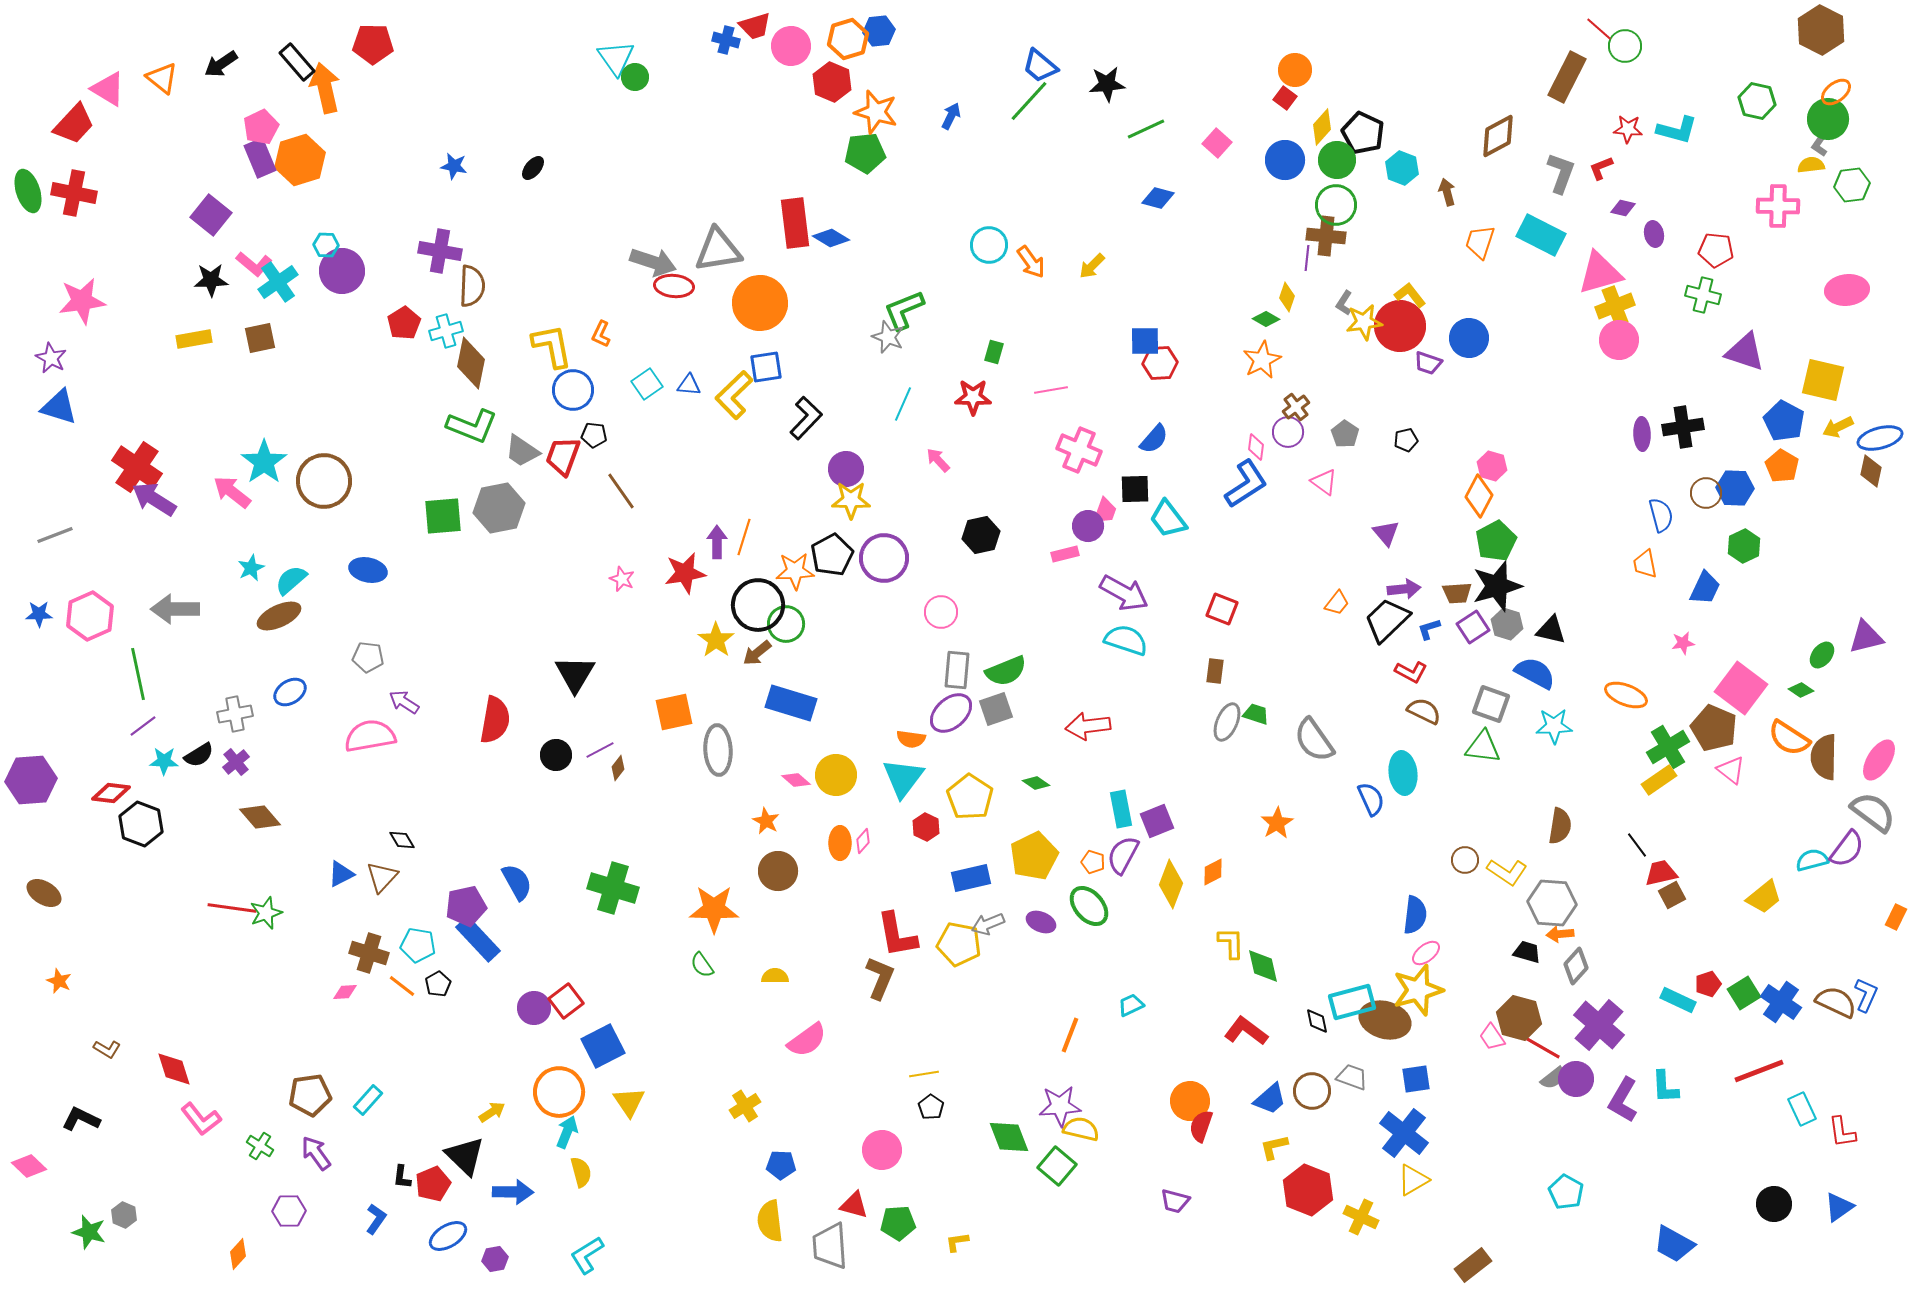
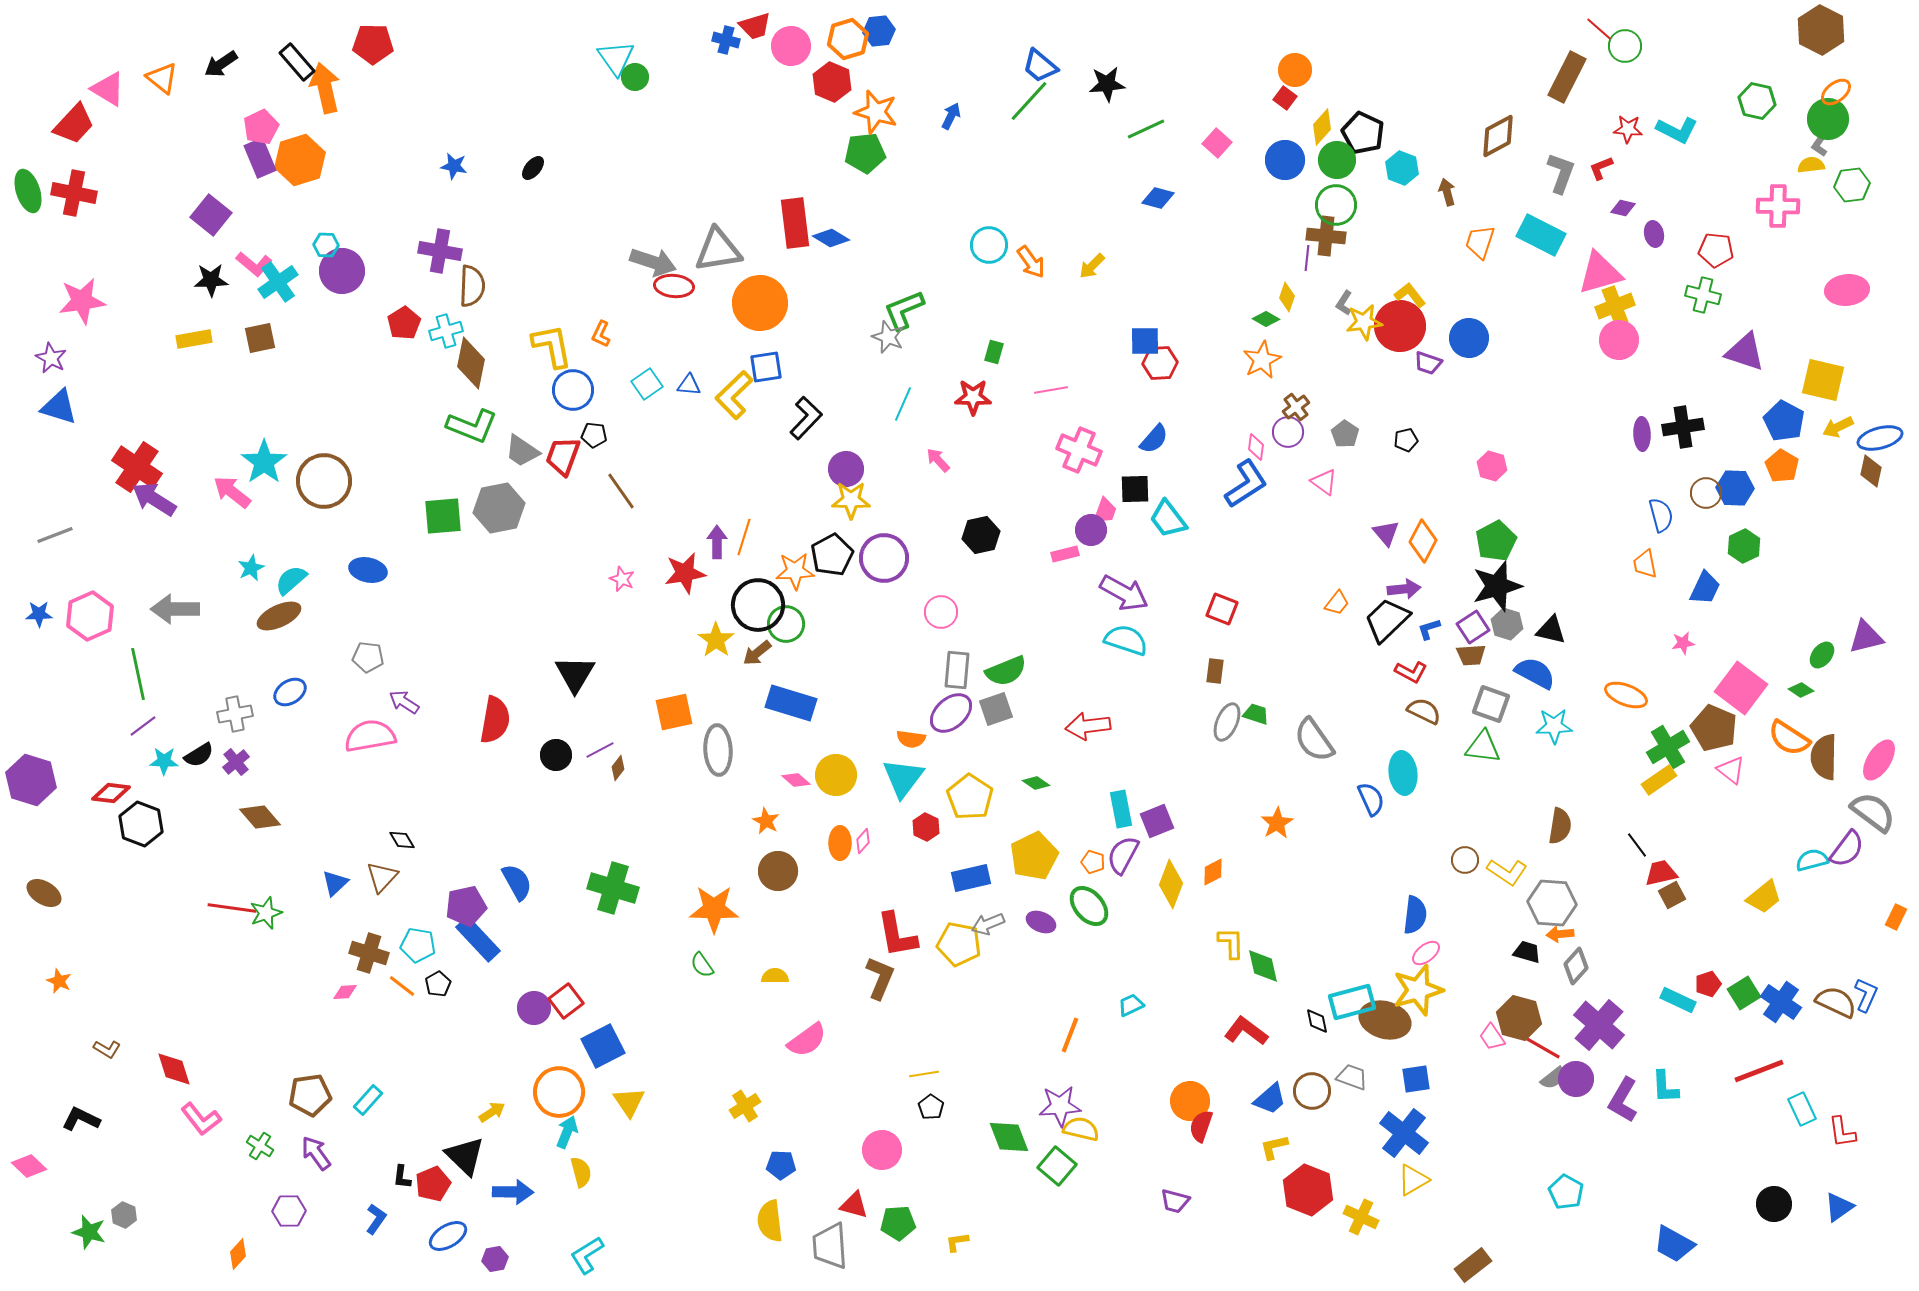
cyan L-shape at (1677, 130): rotated 12 degrees clockwise
orange diamond at (1479, 496): moved 56 px left, 45 px down
purple circle at (1088, 526): moved 3 px right, 4 px down
brown trapezoid at (1457, 593): moved 14 px right, 62 px down
purple hexagon at (31, 780): rotated 21 degrees clockwise
blue triangle at (341, 874): moved 6 px left, 9 px down; rotated 16 degrees counterclockwise
